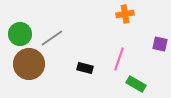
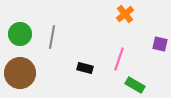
orange cross: rotated 30 degrees counterclockwise
gray line: moved 1 px up; rotated 45 degrees counterclockwise
brown circle: moved 9 px left, 9 px down
green rectangle: moved 1 px left, 1 px down
